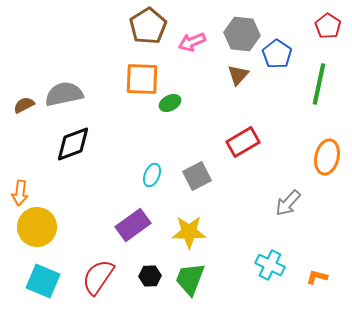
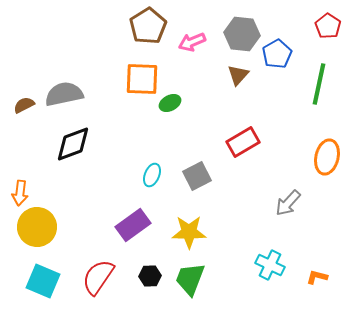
blue pentagon: rotated 8 degrees clockwise
